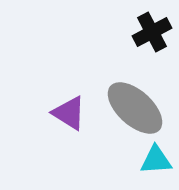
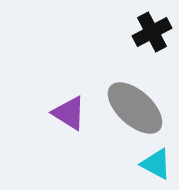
cyan triangle: moved 4 px down; rotated 32 degrees clockwise
